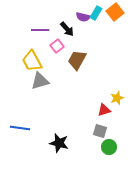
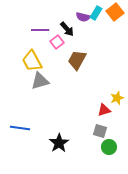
pink square: moved 4 px up
black star: rotated 24 degrees clockwise
